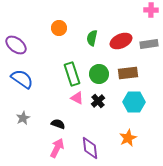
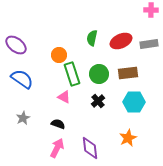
orange circle: moved 27 px down
pink triangle: moved 13 px left, 1 px up
